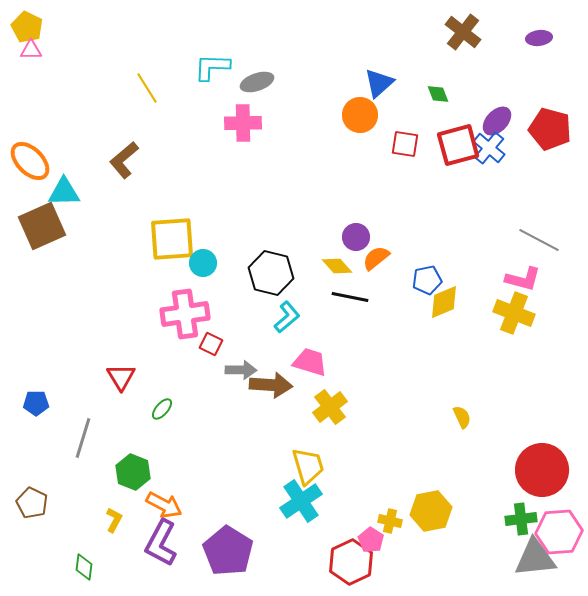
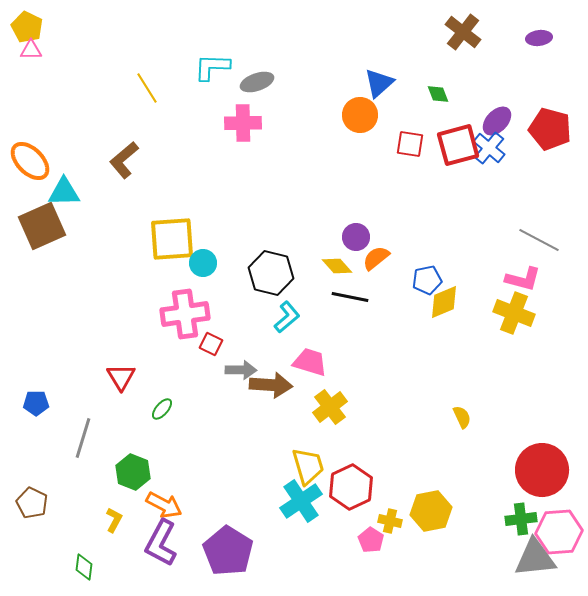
red square at (405, 144): moved 5 px right
red hexagon at (351, 562): moved 75 px up
